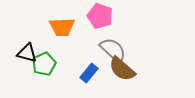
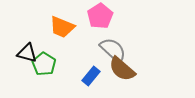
pink pentagon: rotated 20 degrees clockwise
orange trapezoid: rotated 24 degrees clockwise
green pentagon: rotated 15 degrees counterclockwise
blue rectangle: moved 2 px right, 3 px down
